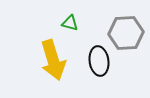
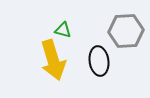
green triangle: moved 7 px left, 7 px down
gray hexagon: moved 2 px up
